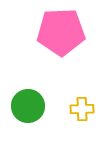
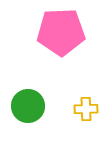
yellow cross: moved 4 px right
